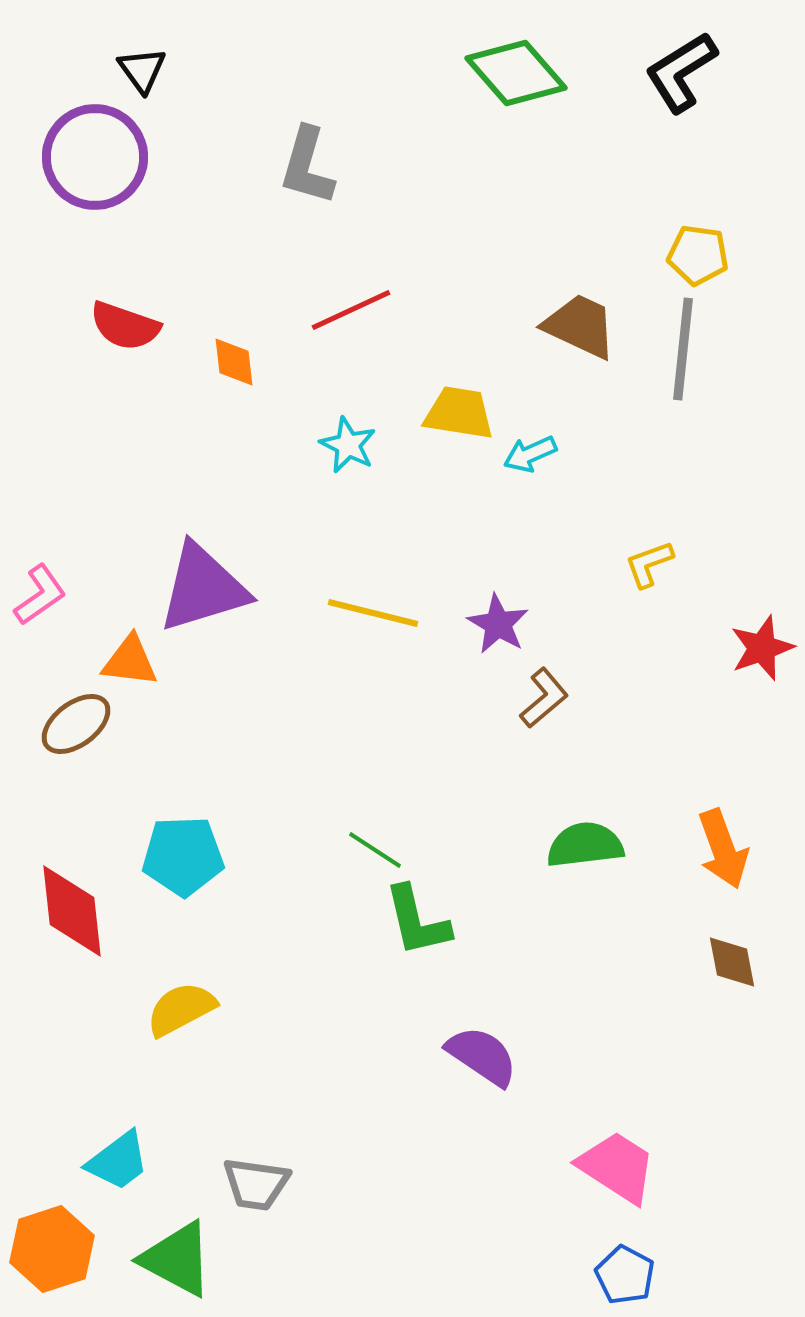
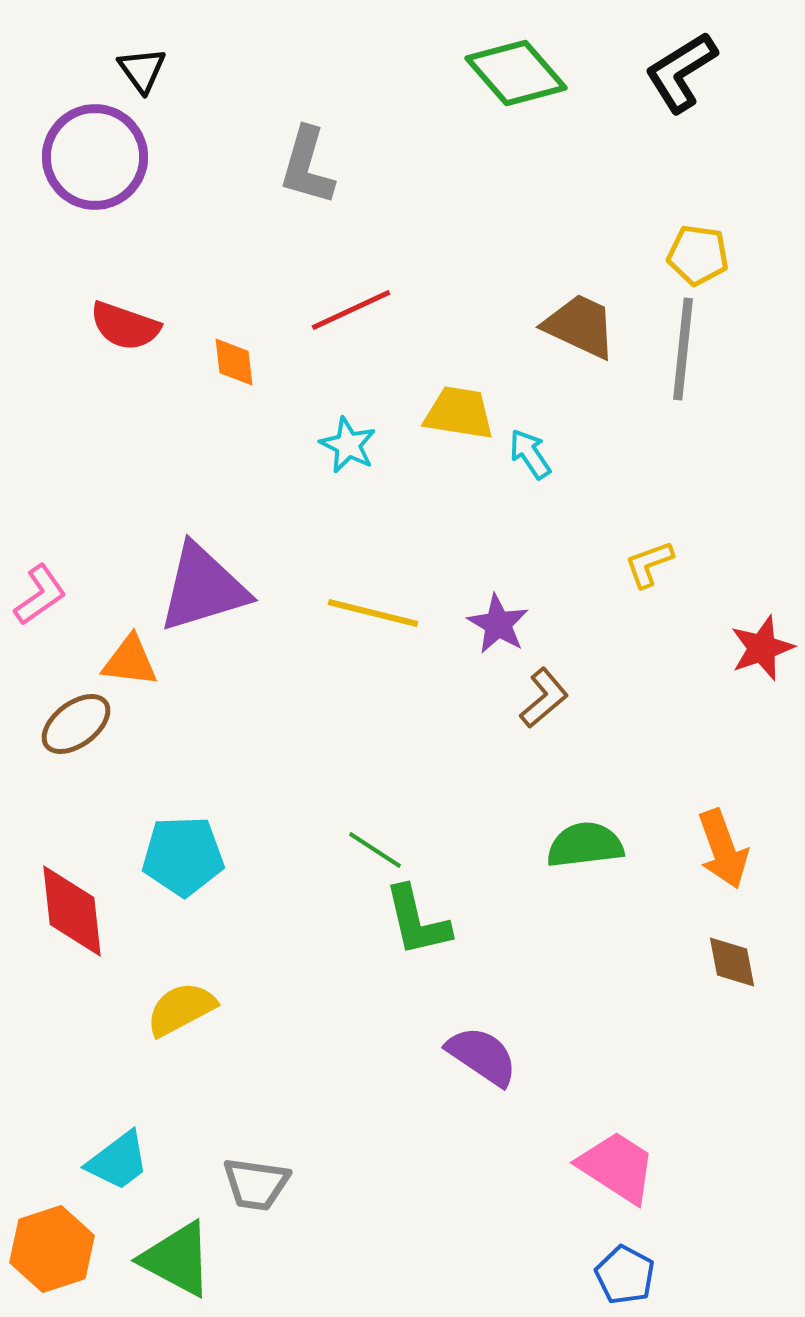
cyan arrow: rotated 80 degrees clockwise
